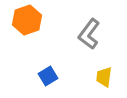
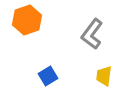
gray L-shape: moved 3 px right
yellow trapezoid: moved 1 px up
